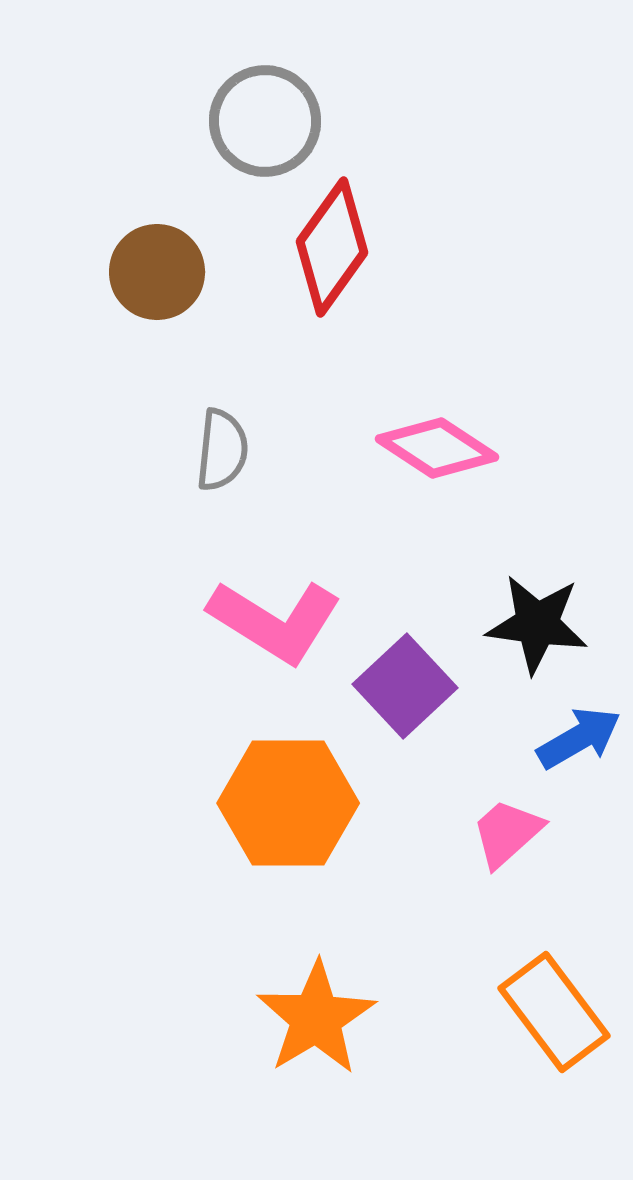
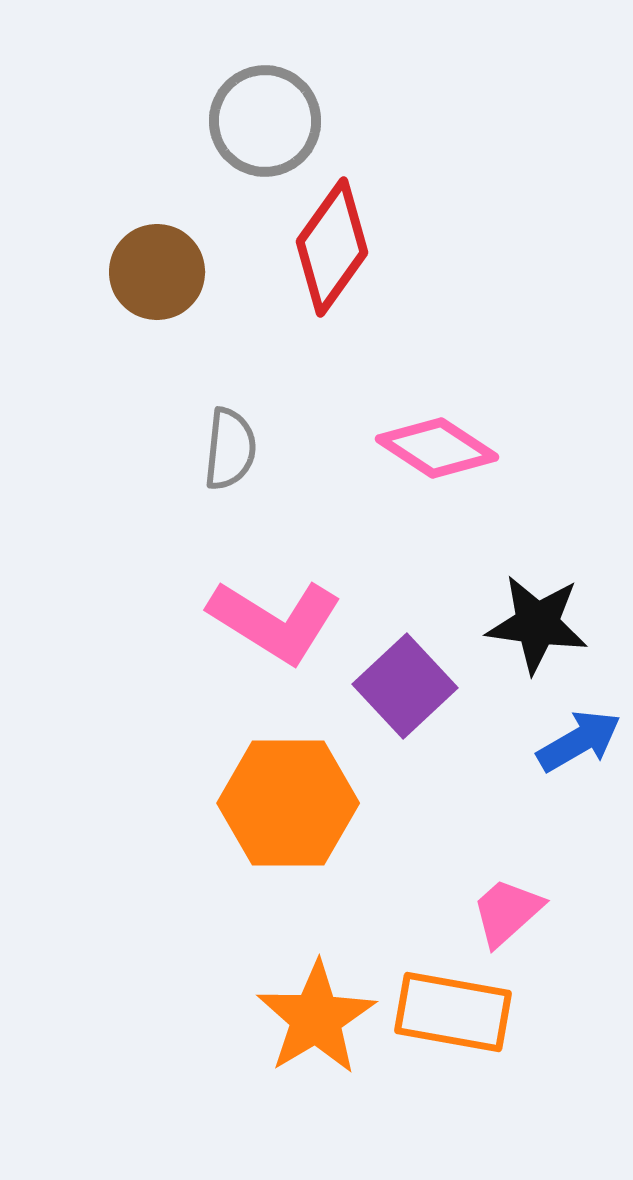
gray semicircle: moved 8 px right, 1 px up
blue arrow: moved 3 px down
pink trapezoid: moved 79 px down
orange rectangle: moved 101 px left; rotated 43 degrees counterclockwise
